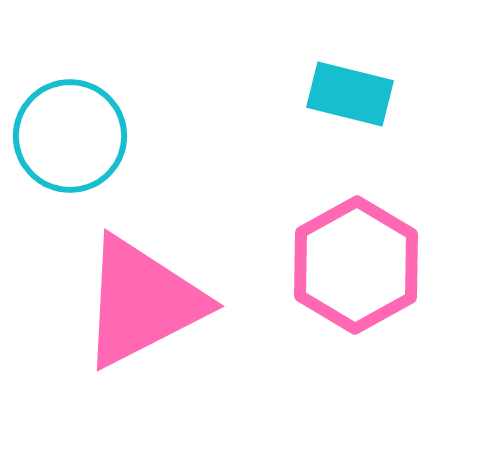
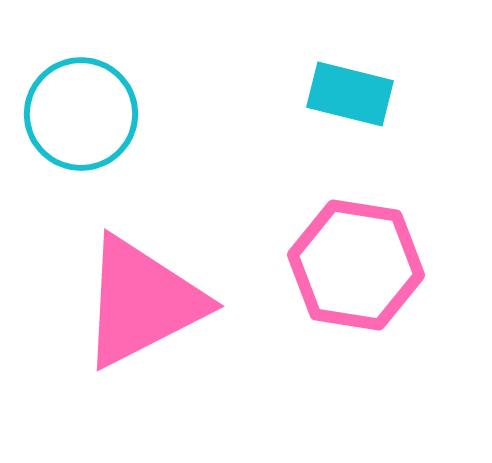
cyan circle: moved 11 px right, 22 px up
pink hexagon: rotated 22 degrees counterclockwise
